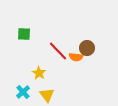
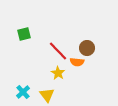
green square: rotated 16 degrees counterclockwise
orange semicircle: moved 1 px right, 5 px down
yellow star: moved 19 px right
